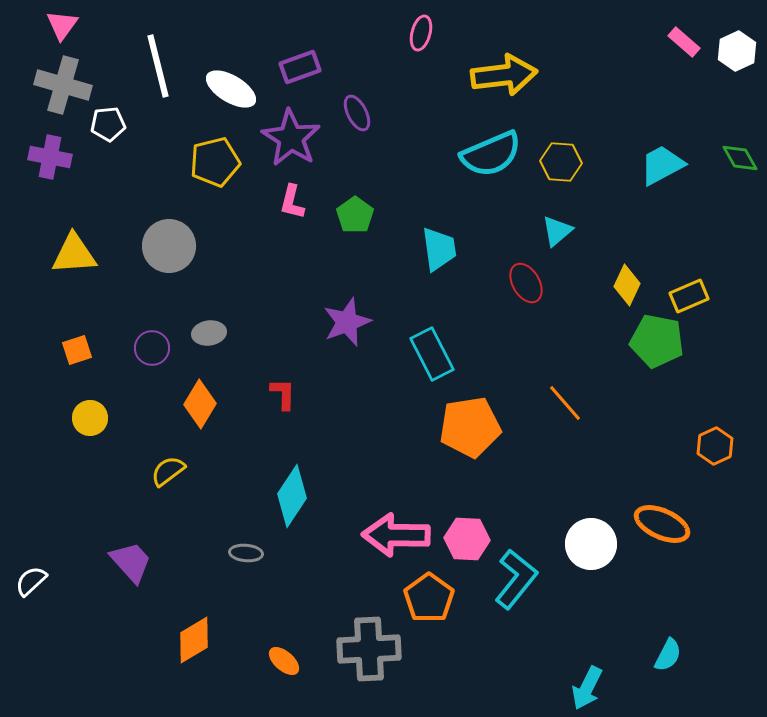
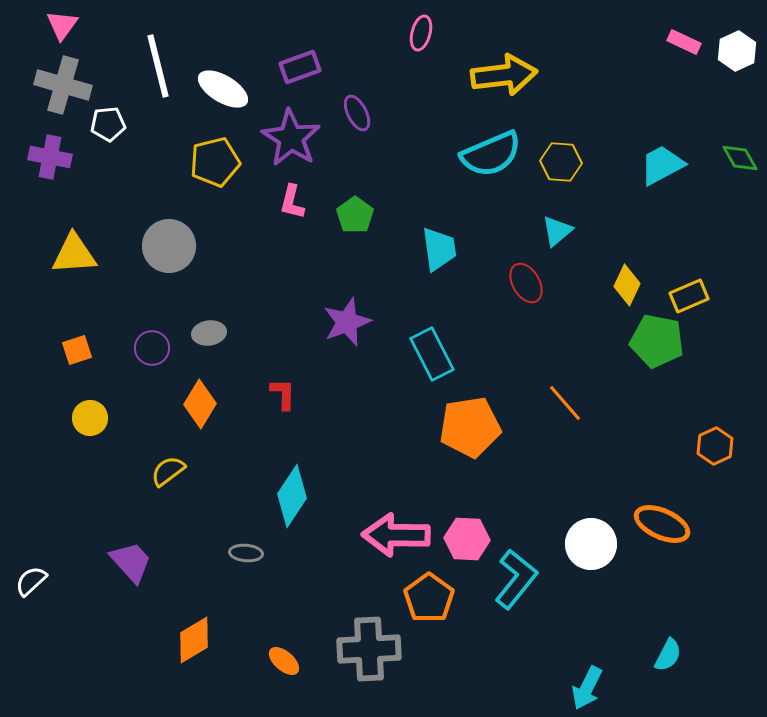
pink rectangle at (684, 42): rotated 16 degrees counterclockwise
white ellipse at (231, 89): moved 8 px left
